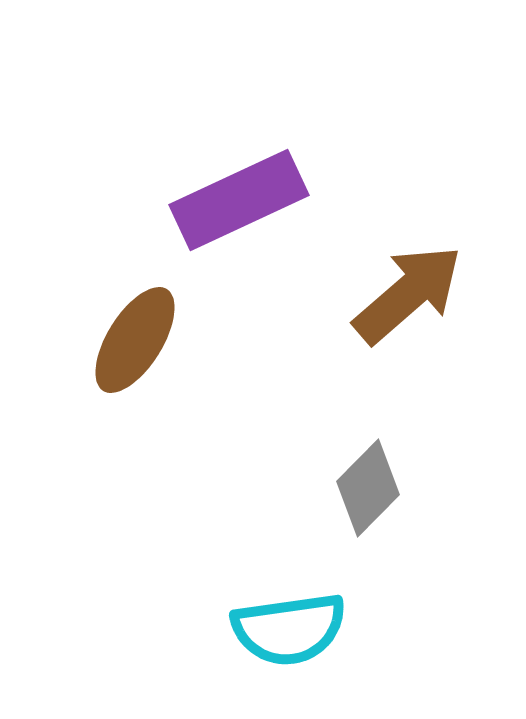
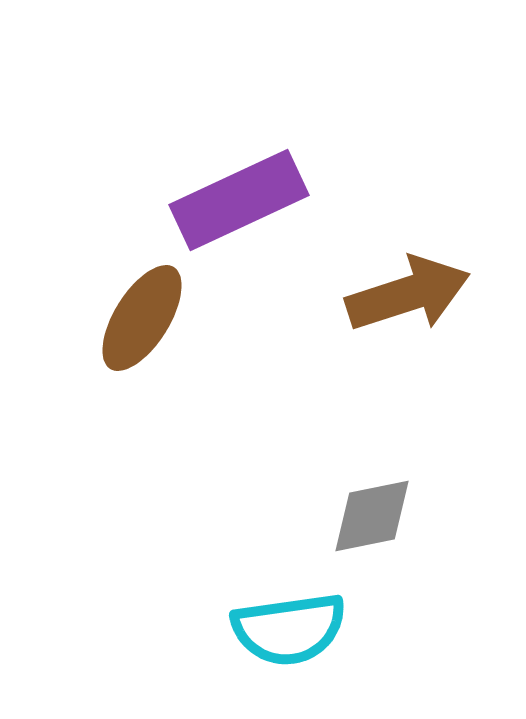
brown arrow: rotated 23 degrees clockwise
brown ellipse: moved 7 px right, 22 px up
gray diamond: moved 4 px right, 28 px down; rotated 34 degrees clockwise
